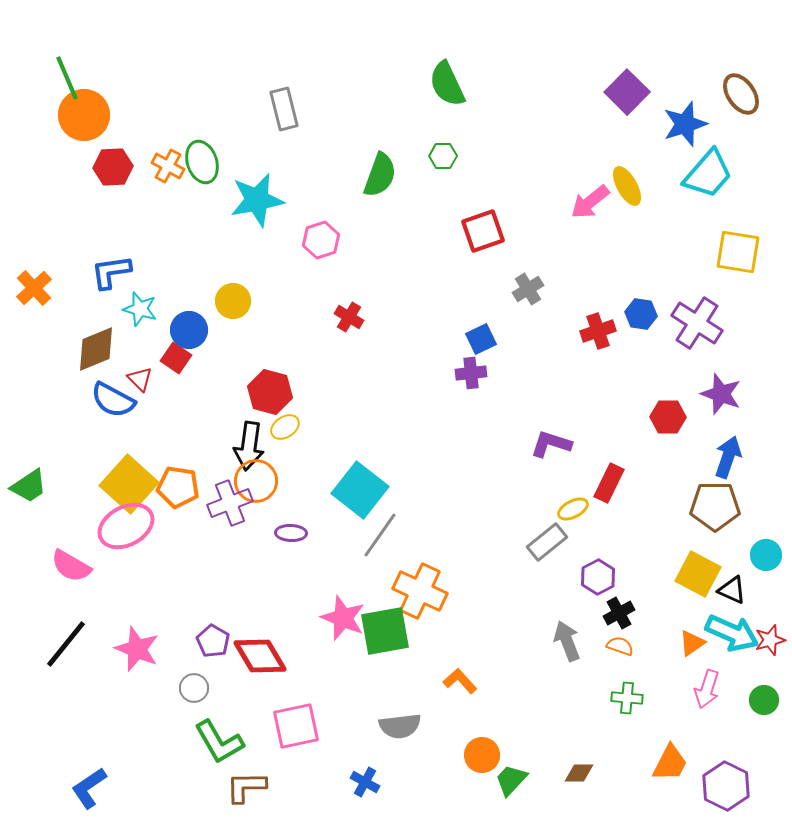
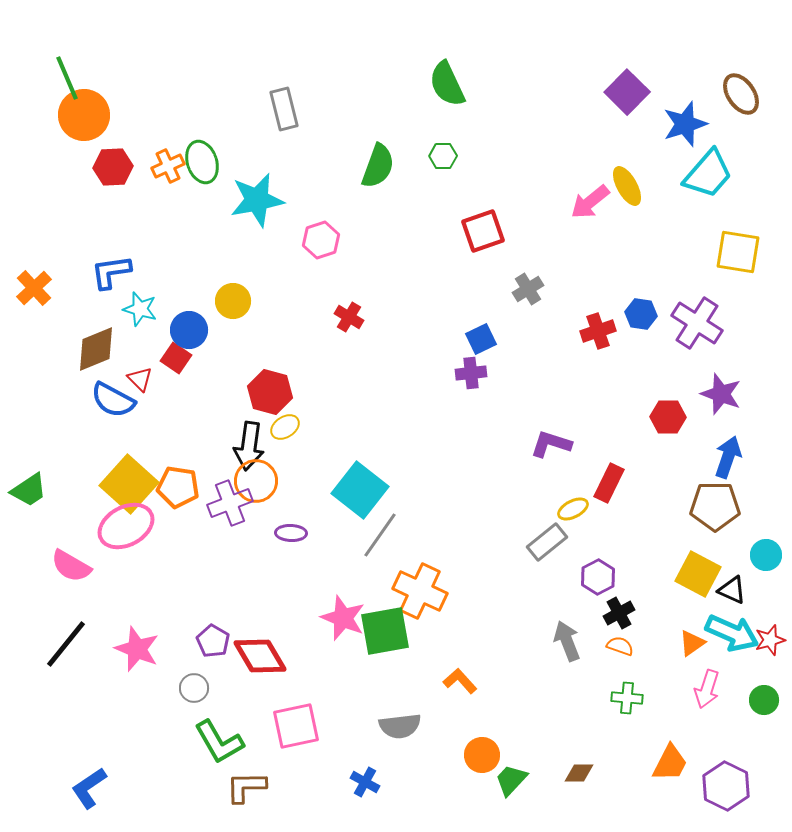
orange cross at (168, 166): rotated 36 degrees clockwise
green semicircle at (380, 175): moved 2 px left, 9 px up
green trapezoid at (29, 486): moved 4 px down
